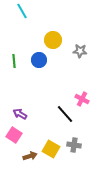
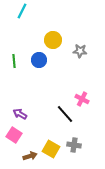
cyan line: rotated 56 degrees clockwise
